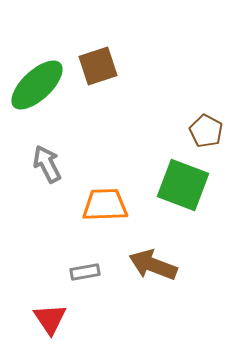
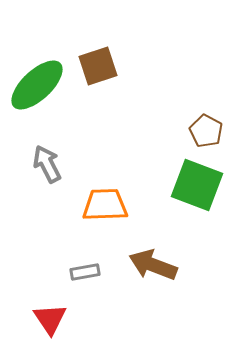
green square: moved 14 px right
